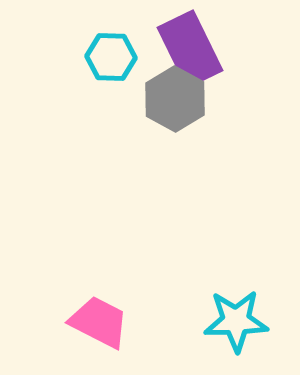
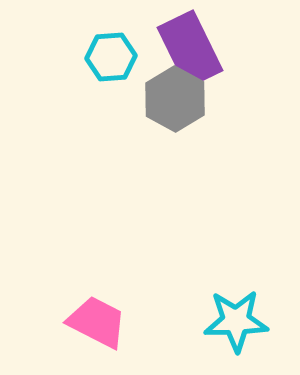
cyan hexagon: rotated 6 degrees counterclockwise
pink trapezoid: moved 2 px left
